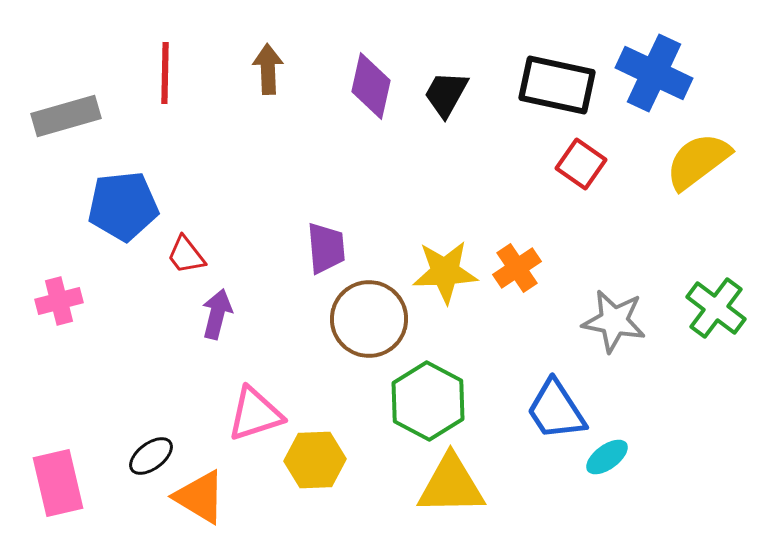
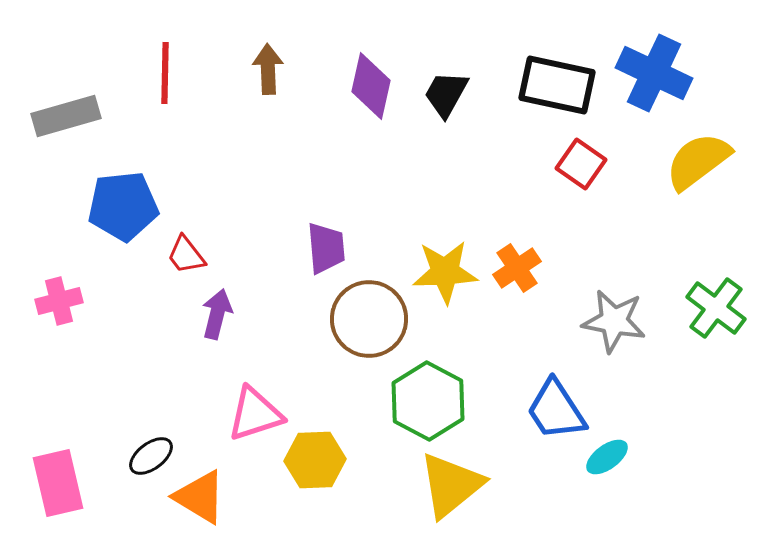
yellow triangle: rotated 38 degrees counterclockwise
